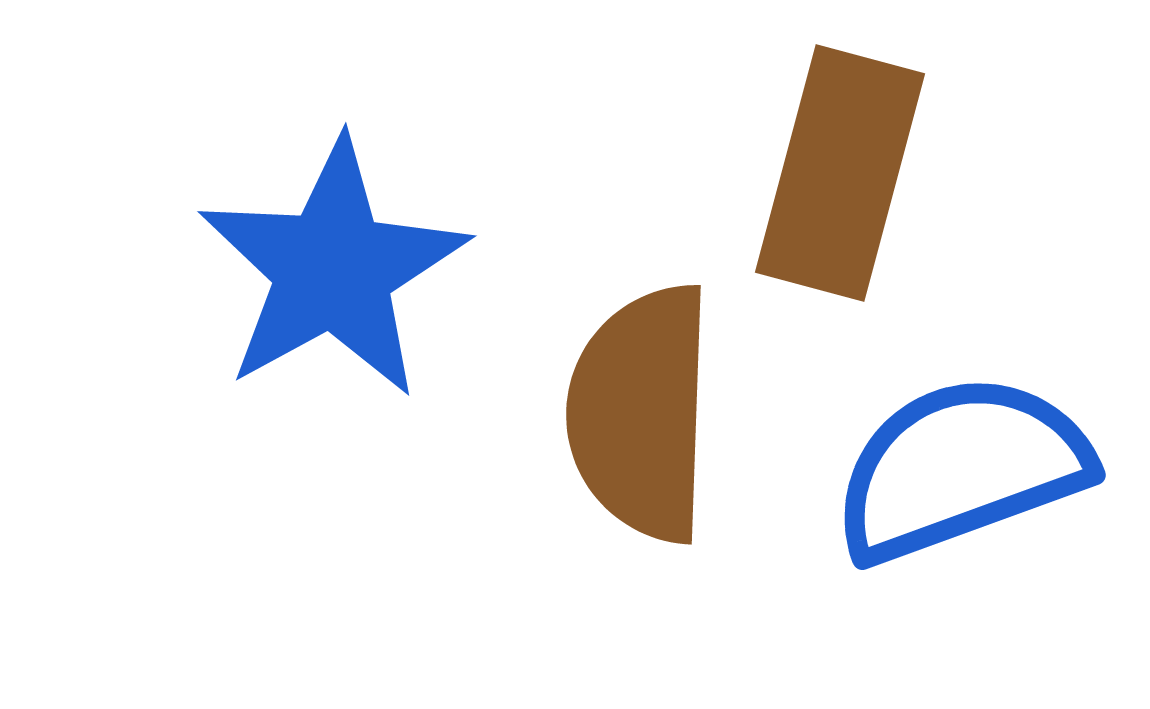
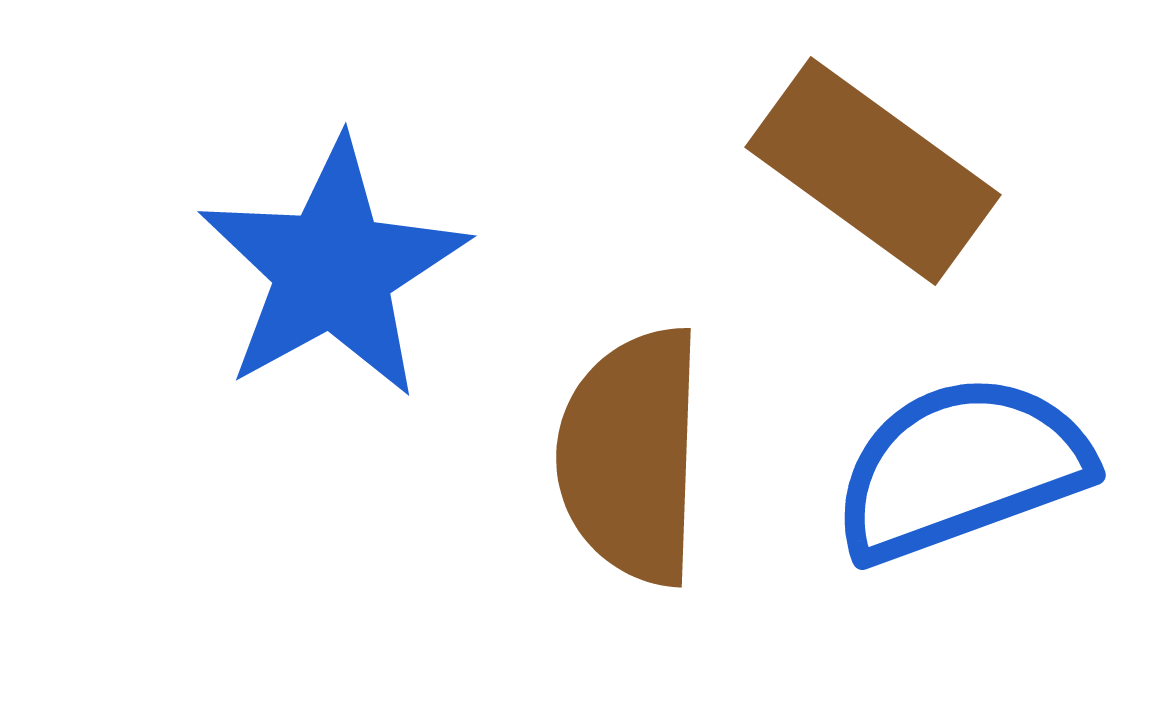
brown rectangle: moved 33 px right, 2 px up; rotated 69 degrees counterclockwise
brown semicircle: moved 10 px left, 43 px down
